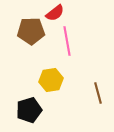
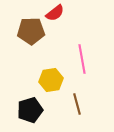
pink line: moved 15 px right, 18 px down
brown line: moved 21 px left, 11 px down
black pentagon: moved 1 px right
